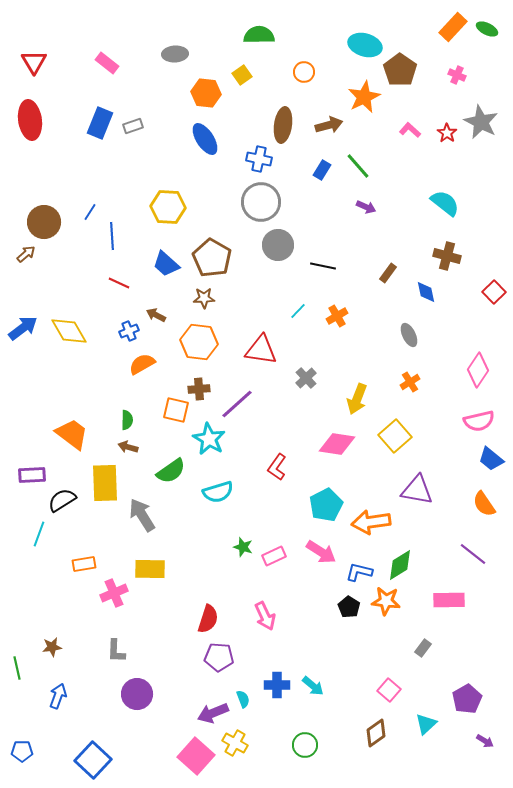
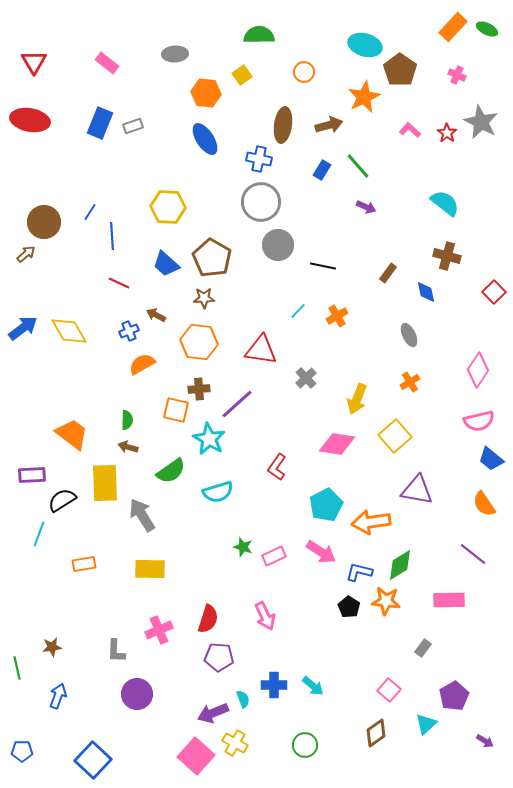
red ellipse at (30, 120): rotated 72 degrees counterclockwise
pink cross at (114, 593): moved 45 px right, 37 px down
blue cross at (277, 685): moved 3 px left
purple pentagon at (467, 699): moved 13 px left, 3 px up
